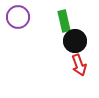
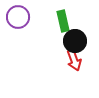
green rectangle: moved 1 px left
red arrow: moved 5 px left, 5 px up
